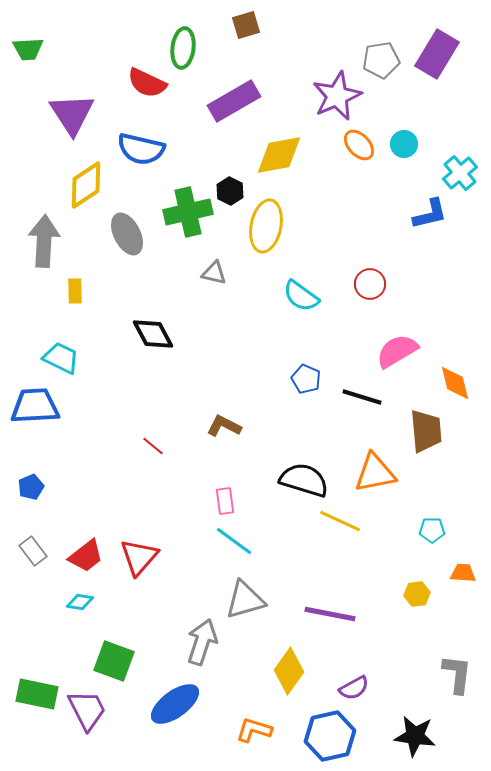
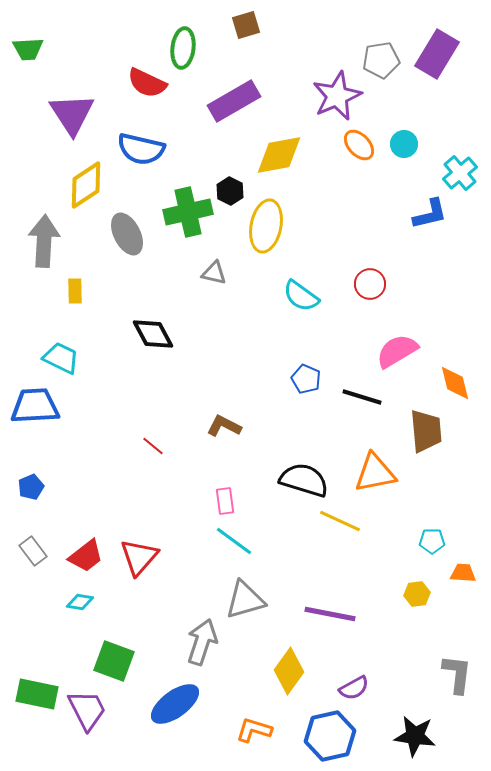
cyan pentagon at (432, 530): moved 11 px down
